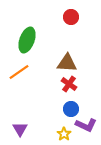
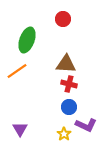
red circle: moved 8 px left, 2 px down
brown triangle: moved 1 px left, 1 px down
orange line: moved 2 px left, 1 px up
red cross: rotated 21 degrees counterclockwise
blue circle: moved 2 px left, 2 px up
